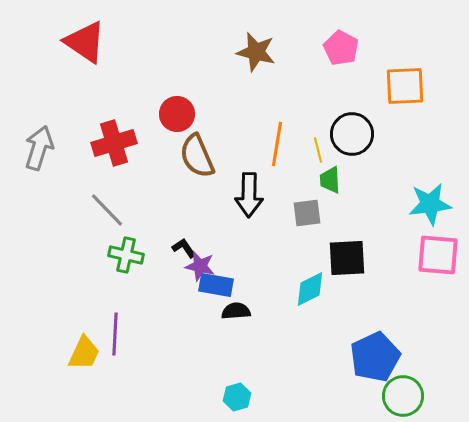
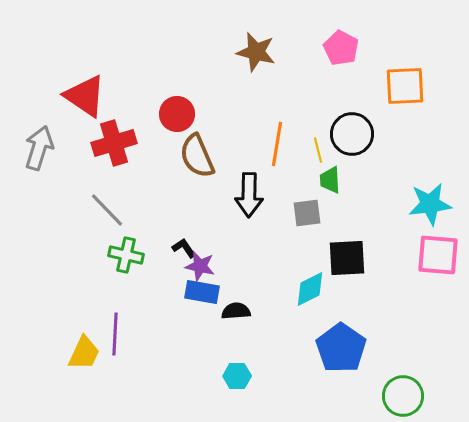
red triangle: moved 54 px down
blue rectangle: moved 14 px left, 7 px down
blue pentagon: moved 34 px left, 9 px up; rotated 12 degrees counterclockwise
cyan hexagon: moved 21 px up; rotated 16 degrees clockwise
